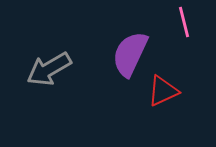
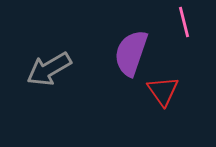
purple semicircle: moved 1 px right, 1 px up; rotated 6 degrees counterclockwise
red triangle: rotated 40 degrees counterclockwise
